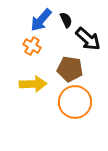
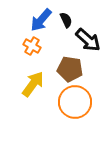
black arrow: moved 1 px down
yellow arrow: rotated 52 degrees counterclockwise
